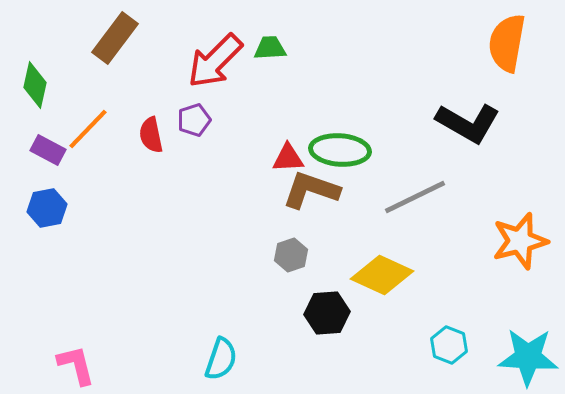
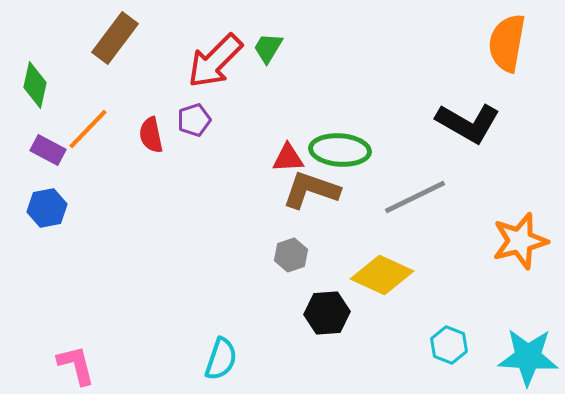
green trapezoid: moved 2 px left; rotated 56 degrees counterclockwise
